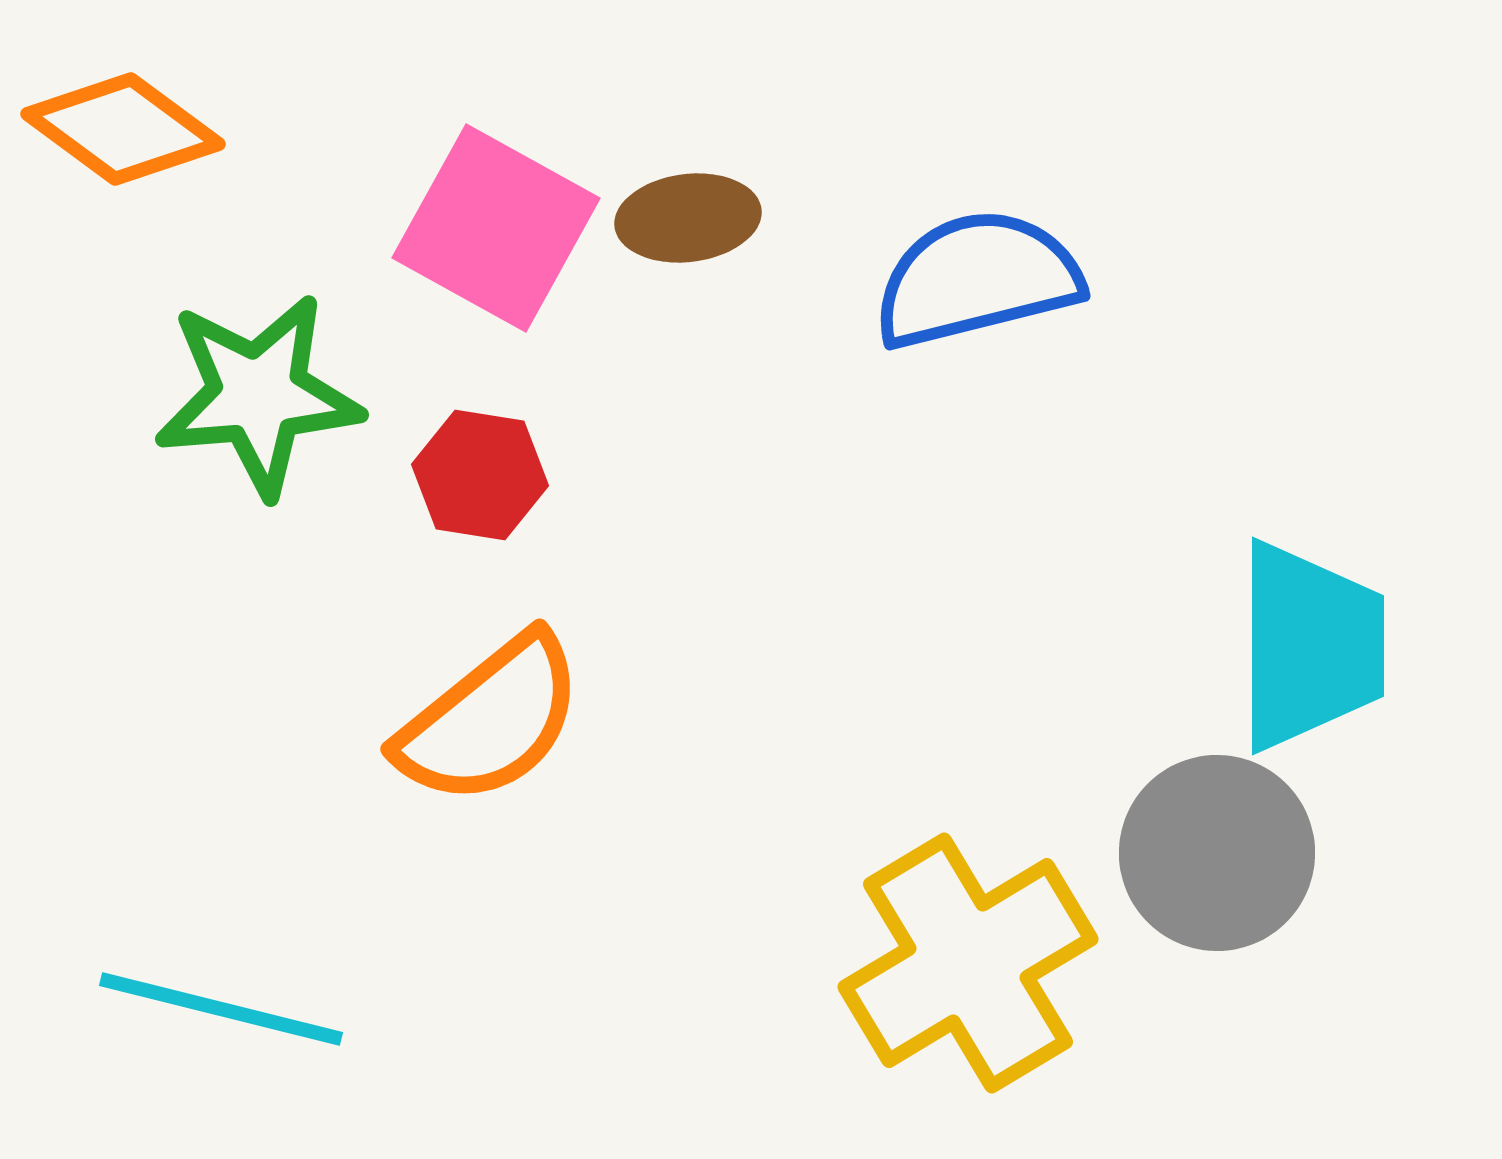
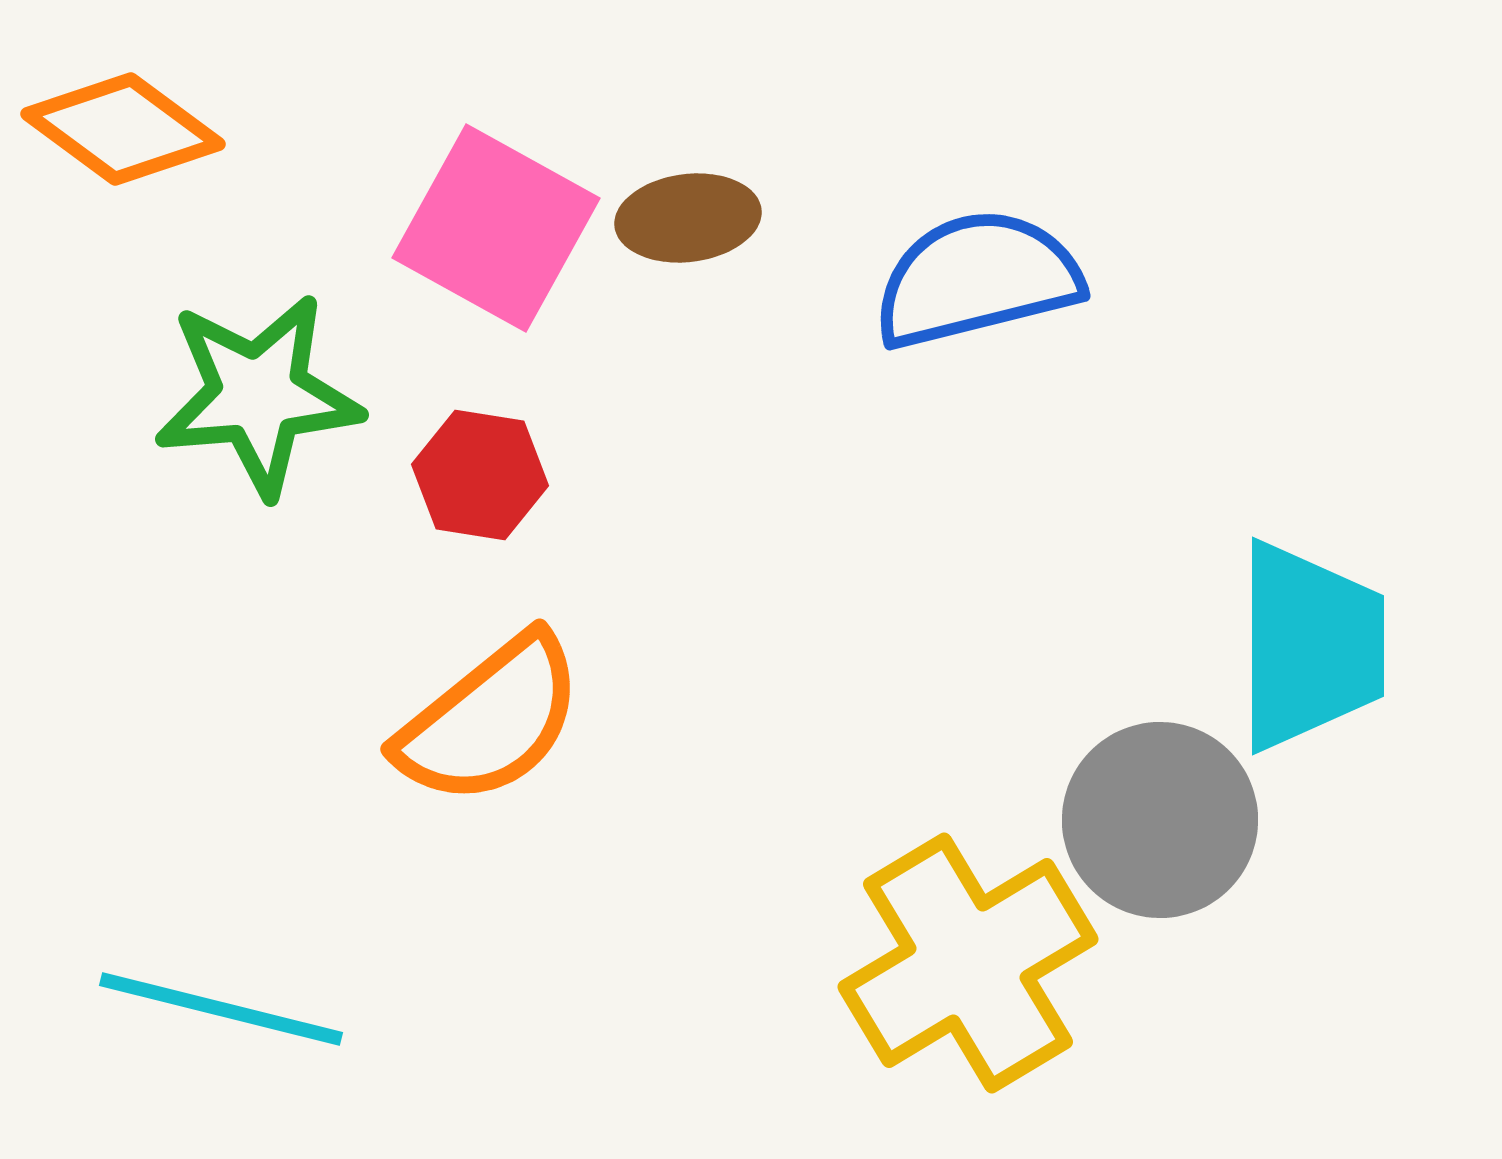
gray circle: moved 57 px left, 33 px up
